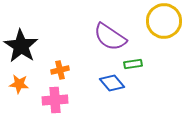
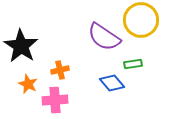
yellow circle: moved 23 px left, 1 px up
purple semicircle: moved 6 px left
orange star: moved 9 px right; rotated 18 degrees clockwise
